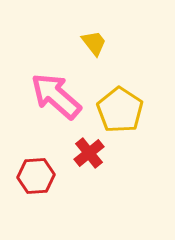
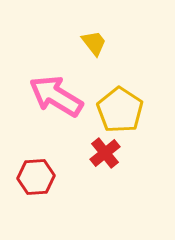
pink arrow: rotated 10 degrees counterclockwise
red cross: moved 16 px right
red hexagon: moved 1 px down
